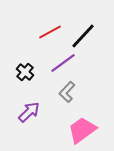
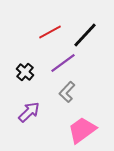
black line: moved 2 px right, 1 px up
